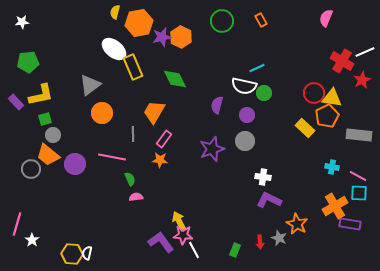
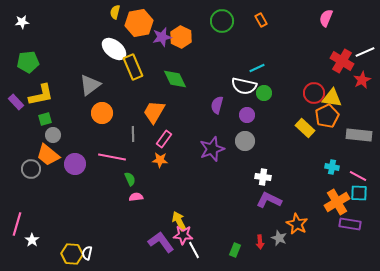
orange cross at (335, 206): moved 2 px right, 4 px up
